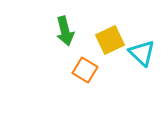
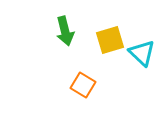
yellow square: rotated 8 degrees clockwise
orange square: moved 2 px left, 15 px down
